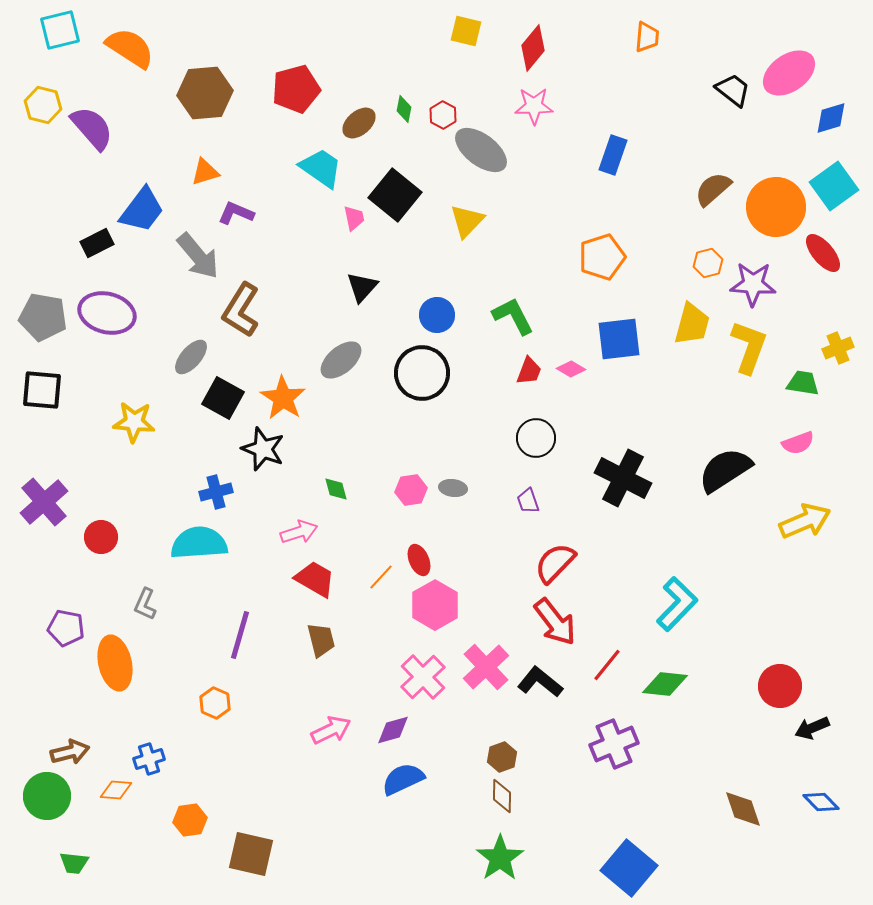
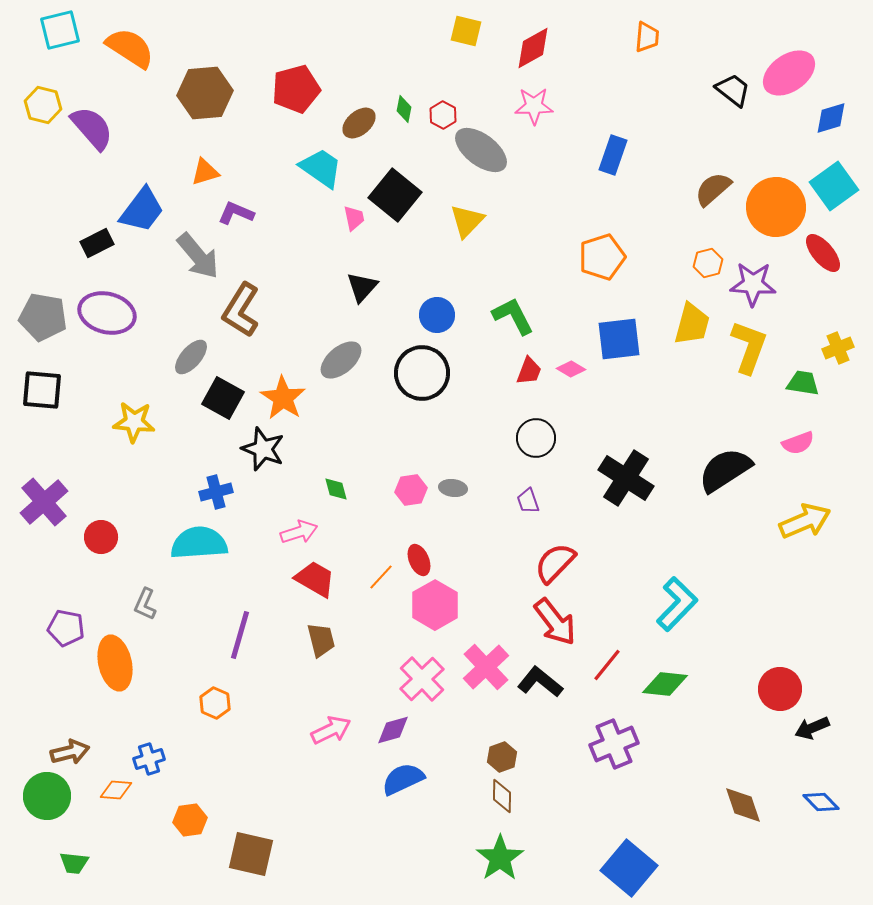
red diamond at (533, 48): rotated 21 degrees clockwise
black cross at (623, 478): moved 3 px right; rotated 6 degrees clockwise
pink cross at (423, 677): moved 1 px left, 2 px down
red circle at (780, 686): moved 3 px down
brown diamond at (743, 809): moved 4 px up
